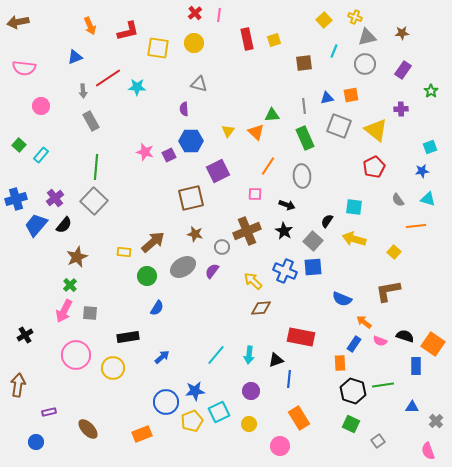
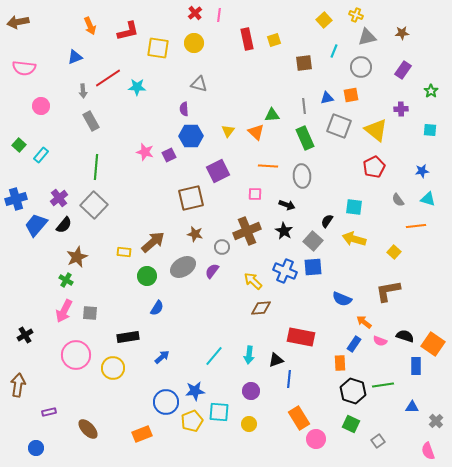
yellow cross at (355, 17): moved 1 px right, 2 px up
gray circle at (365, 64): moved 4 px left, 3 px down
blue hexagon at (191, 141): moved 5 px up
cyan square at (430, 147): moved 17 px up; rotated 24 degrees clockwise
orange line at (268, 166): rotated 60 degrees clockwise
purple cross at (55, 198): moved 4 px right
gray square at (94, 201): moved 4 px down
green cross at (70, 285): moved 4 px left, 5 px up; rotated 16 degrees counterclockwise
cyan line at (216, 355): moved 2 px left, 1 px down
cyan square at (219, 412): rotated 30 degrees clockwise
blue circle at (36, 442): moved 6 px down
pink circle at (280, 446): moved 36 px right, 7 px up
